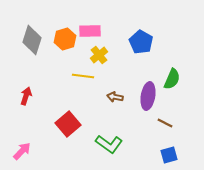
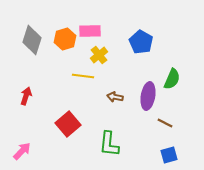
green L-shape: rotated 60 degrees clockwise
